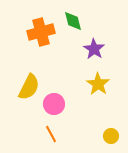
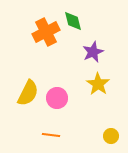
orange cross: moved 5 px right; rotated 12 degrees counterclockwise
purple star: moved 1 px left, 3 px down; rotated 15 degrees clockwise
yellow semicircle: moved 1 px left, 6 px down
pink circle: moved 3 px right, 6 px up
orange line: moved 1 px down; rotated 54 degrees counterclockwise
